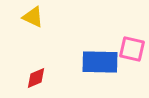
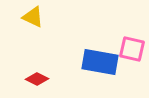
blue rectangle: rotated 9 degrees clockwise
red diamond: moved 1 px right, 1 px down; rotated 50 degrees clockwise
